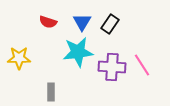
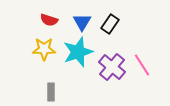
red semicircle: moved 1 px right, 2 px up
cyan star: rotated 12 degrees counterclockwise
yellow star: moved 25 px right, 9 px up
purple cross: rotated 36 degrees clockwise
